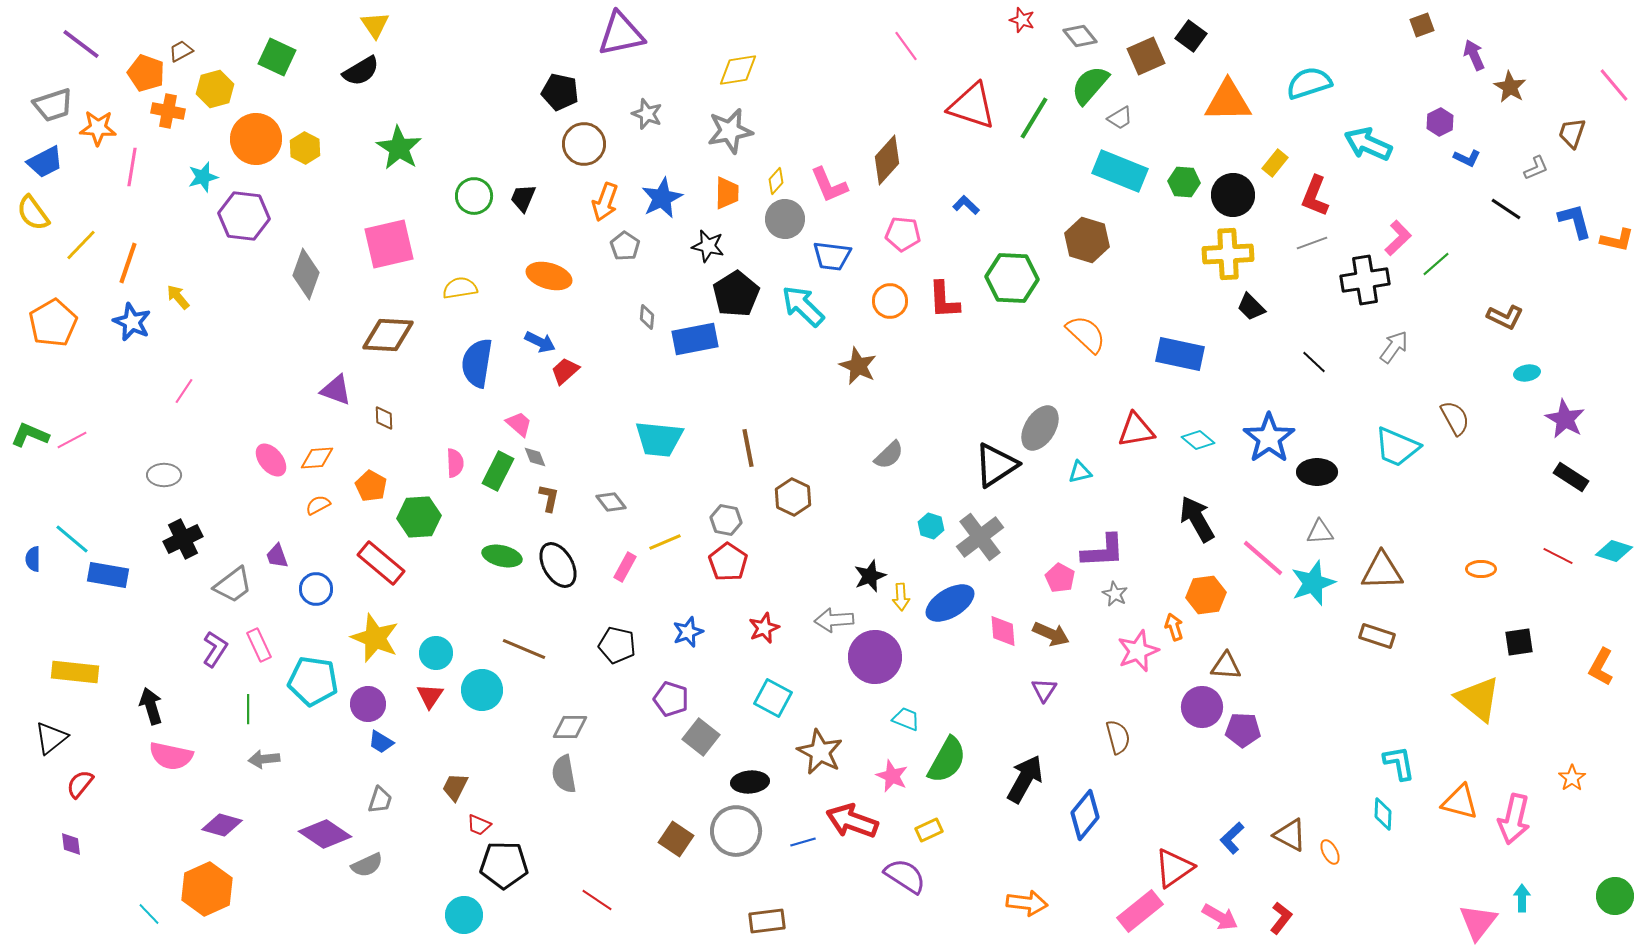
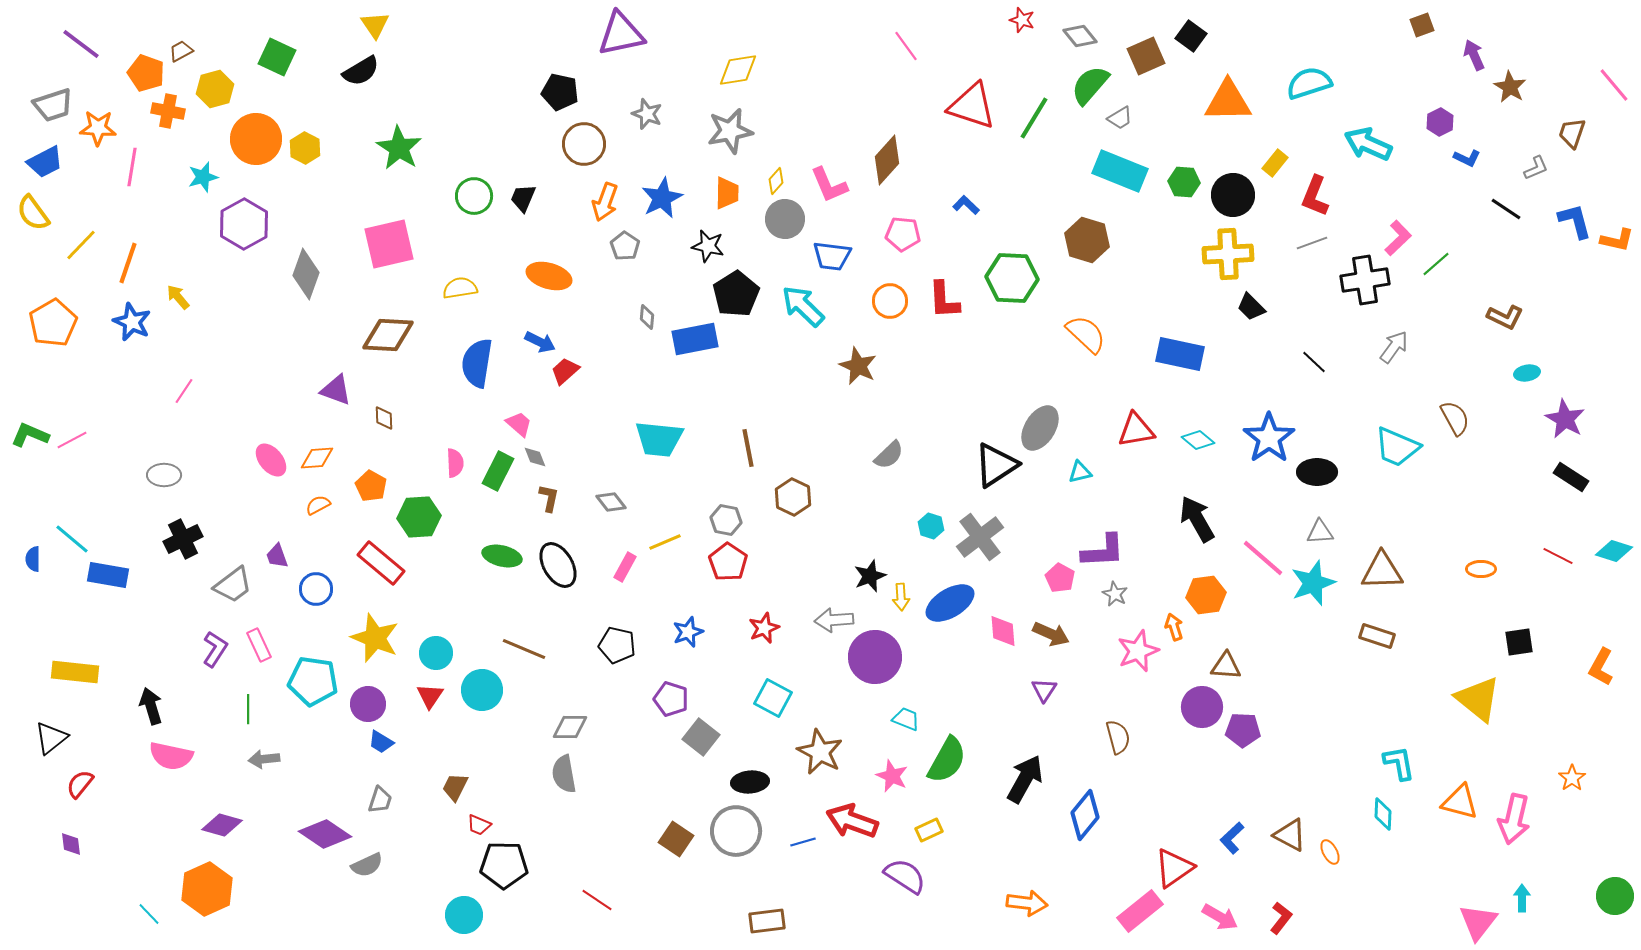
purple hexagon at (244, 216): moved 8 px down; rotated 24 degrees clockwise
